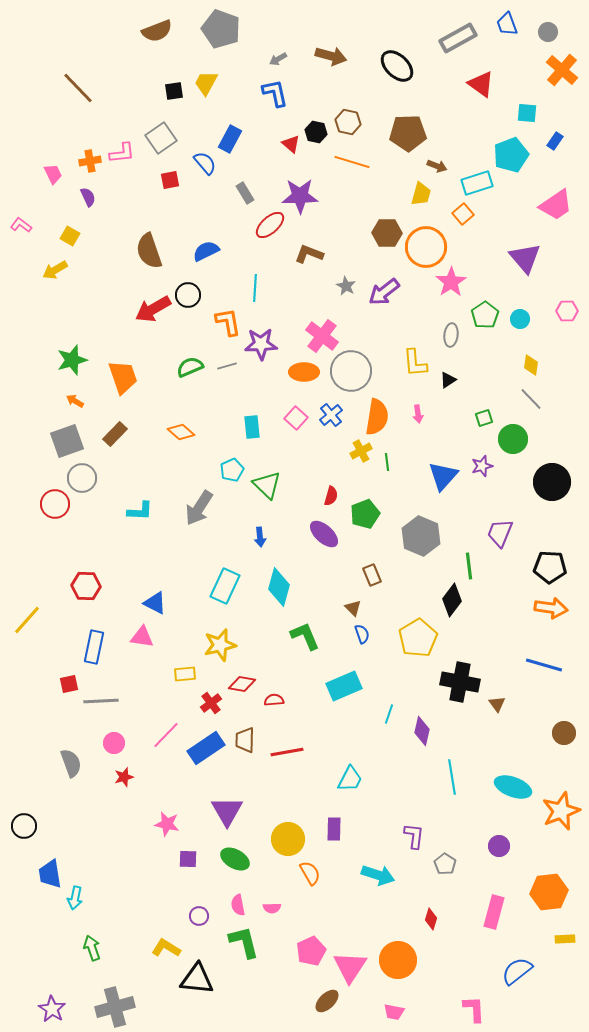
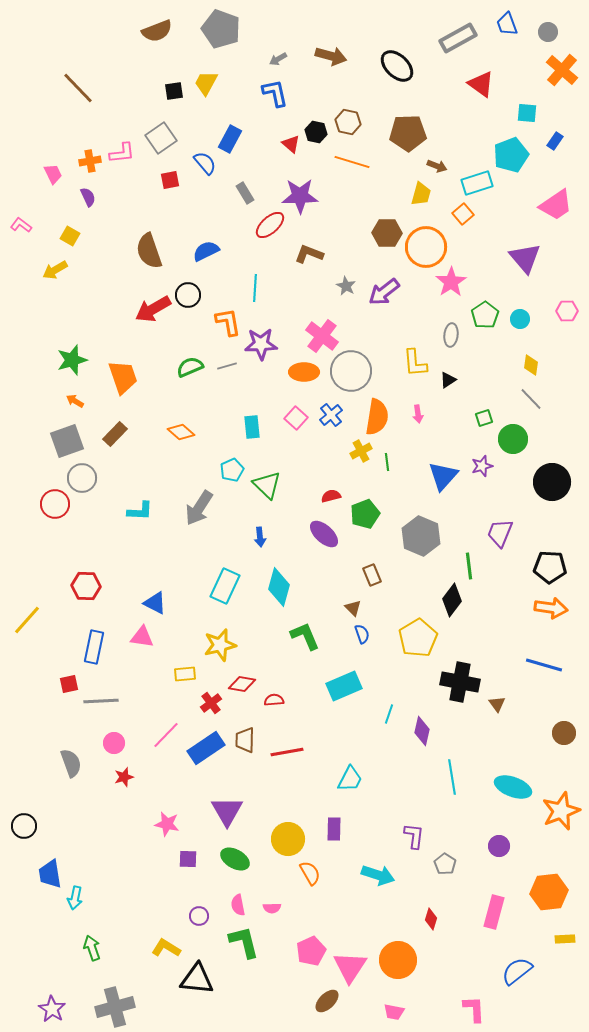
red semicircle at (331, 496): rotated 120 degrees counterclockwise
